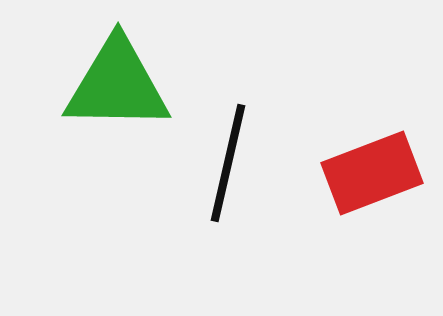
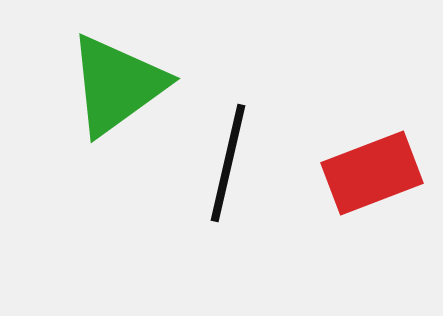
green triangle: rotated 37 degrees counterclockwise
